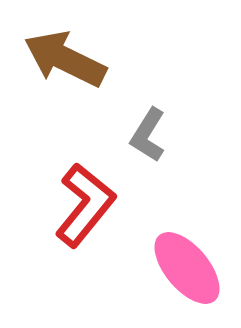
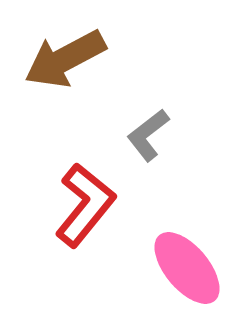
brown arrow: rotated 54 degrees counterclockwise
gray L-shape: rotated 20 degrees clockwise
